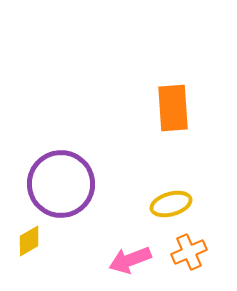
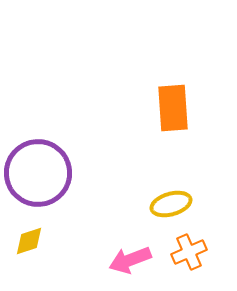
purple circle: moved 23 px left, 11 px up
yellow diamond: rotated 12 degrees clockwise
